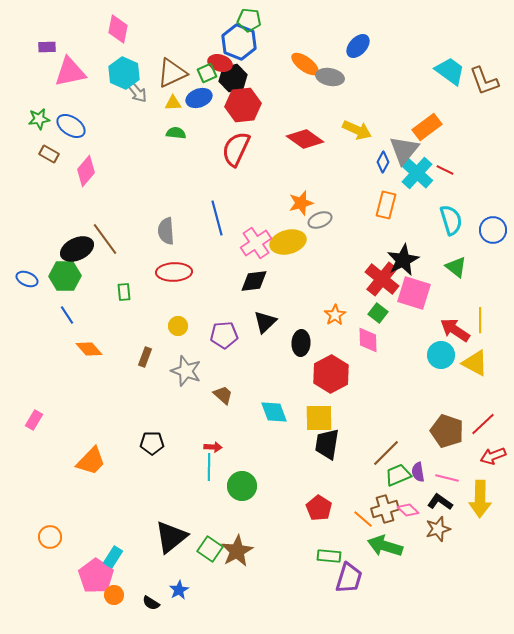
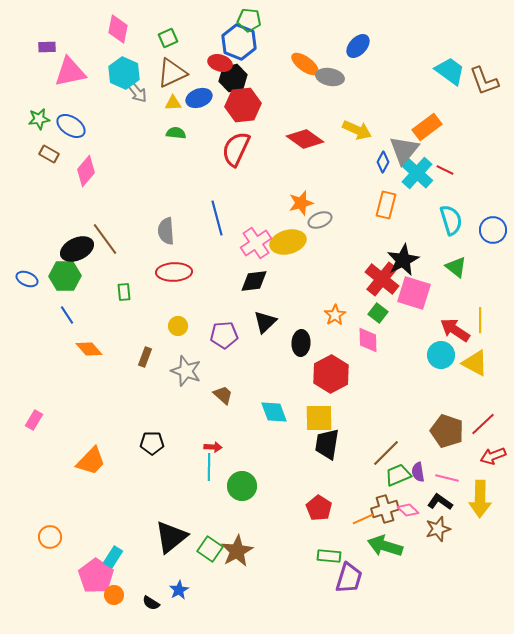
green square at (207, 73): moved 39 px left, 35 px up
orange line at (363, 519): rotated 65 degrees counterclockwise
